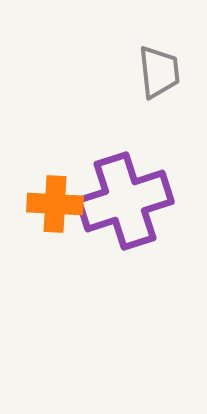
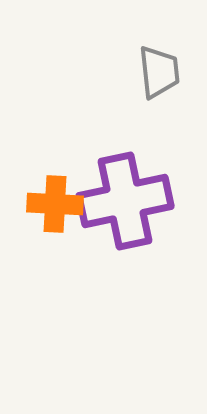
purple cross: rotated 6 degrees clockwise
